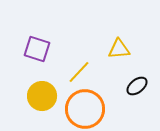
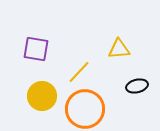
purple square: moved 1 px left; rotated 8 degrees counterclockwise
black ellipse: rotated 25 degrees clockwise
